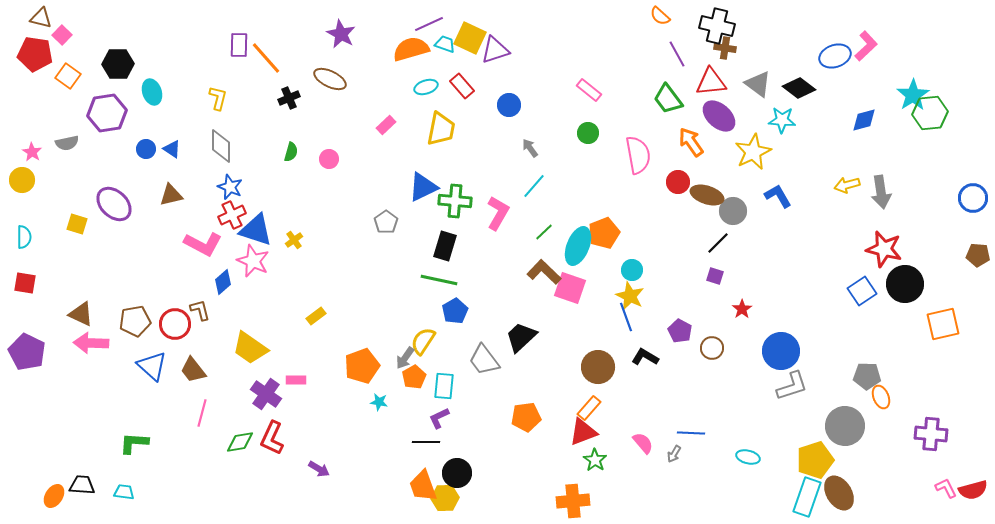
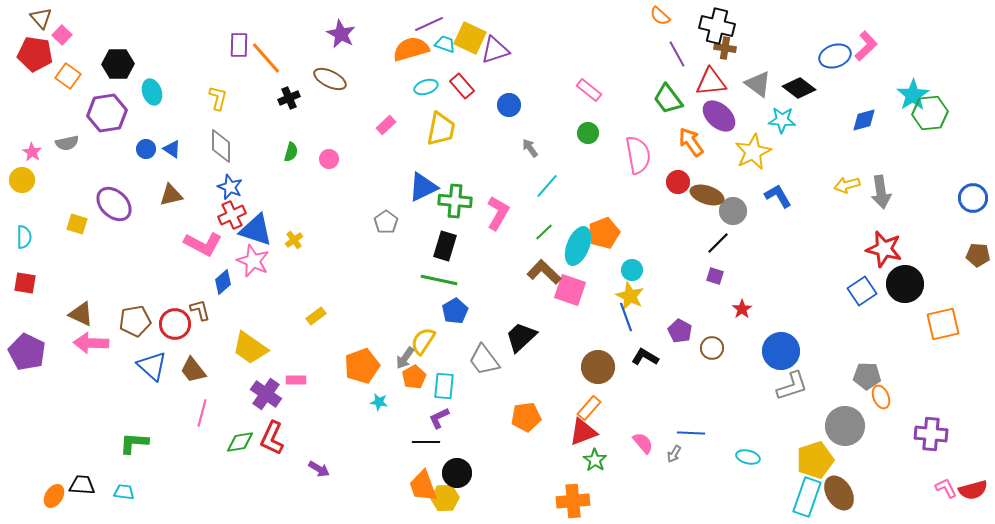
brown triangle at (41, 18): rotated 35 degrees clockwise
cyan line at (534, 186): moved 13 px right
pink square at (570, 288): moved 2 px down
